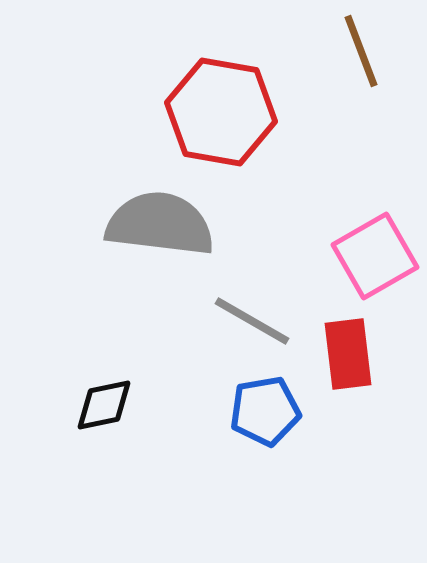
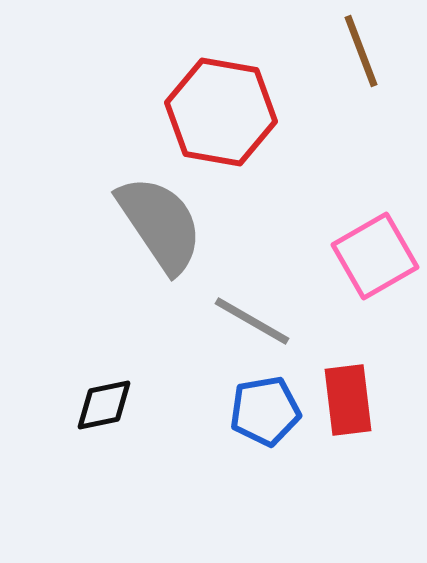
gray semicircle: rotated 49 degrees clockwise
red rectangle: moved 46 px down
